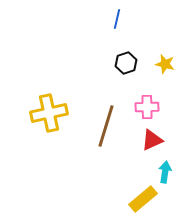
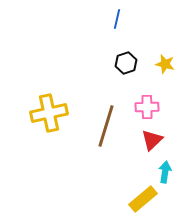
red triangle: rotated 20 degrees counterclockwise
